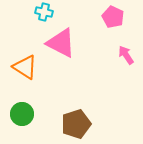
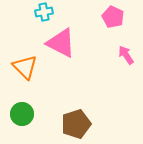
cyan cross: rotated 24 degrees counterclockwise
orange triangle: rotated 12 degrees clockwise
